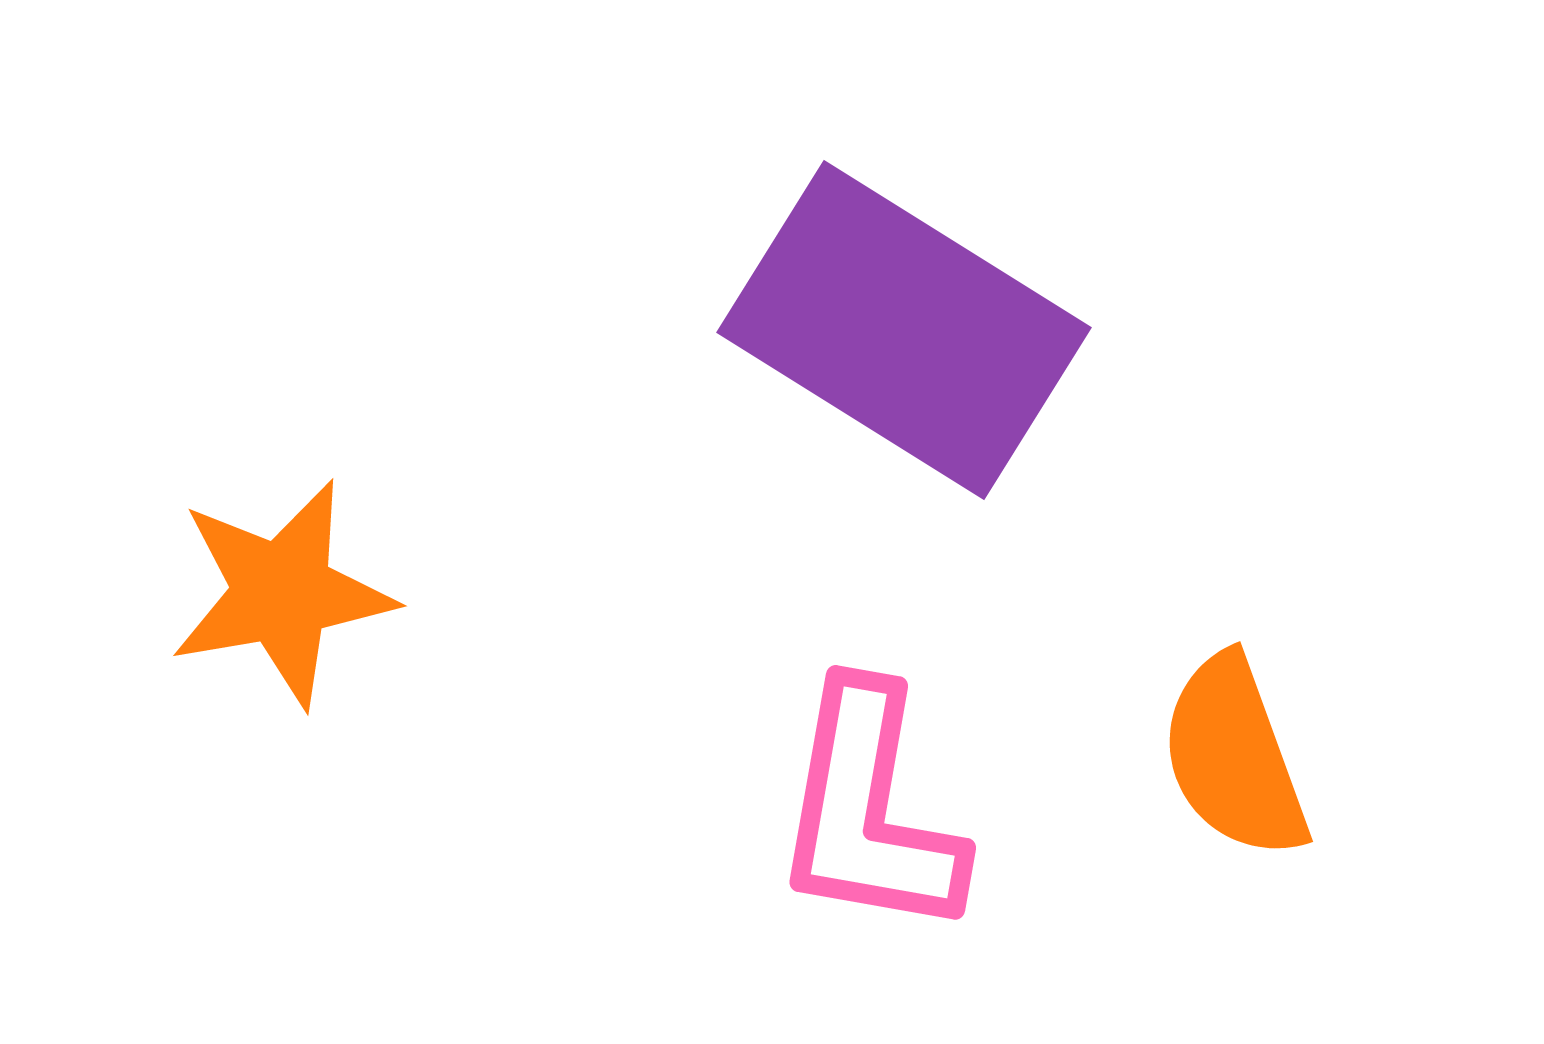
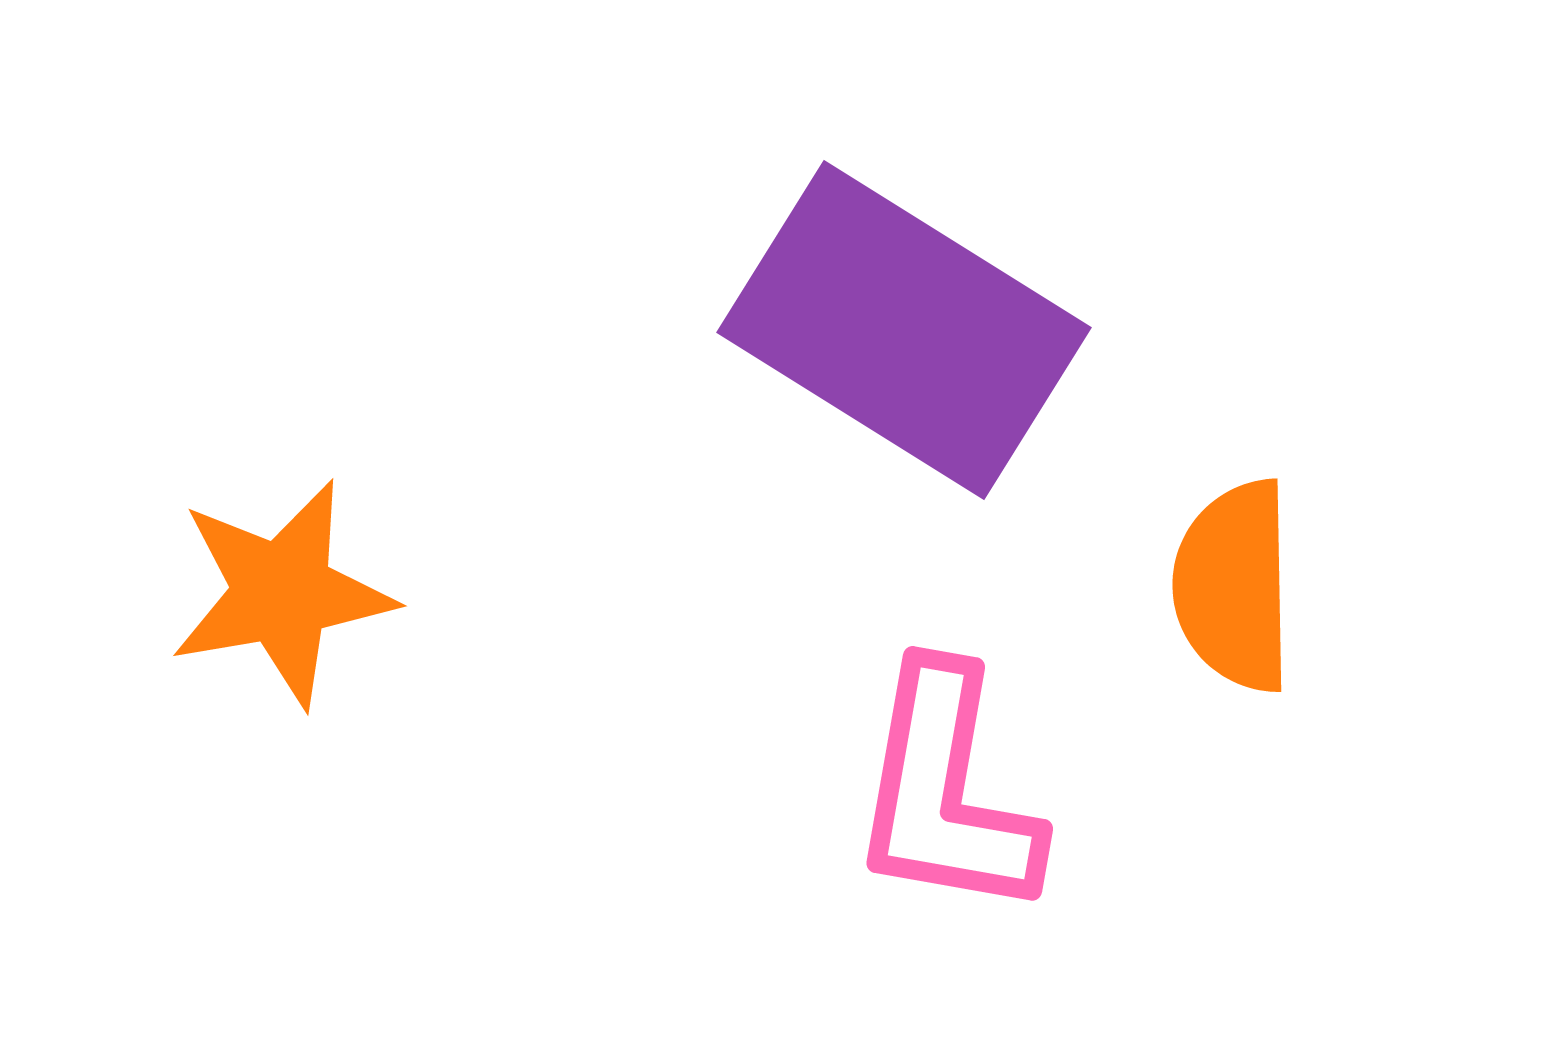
orange semicircle: moved 171 px up; rotated 19 degrees clockwise
pink L-shape: moved 77 px right, 19 px up
